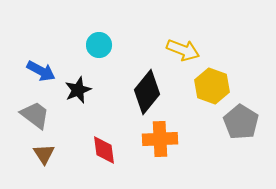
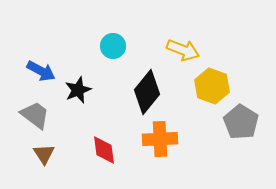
cyan circle: moved 14 px right, 1 px down
